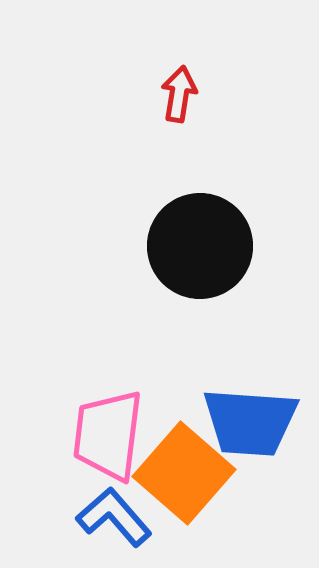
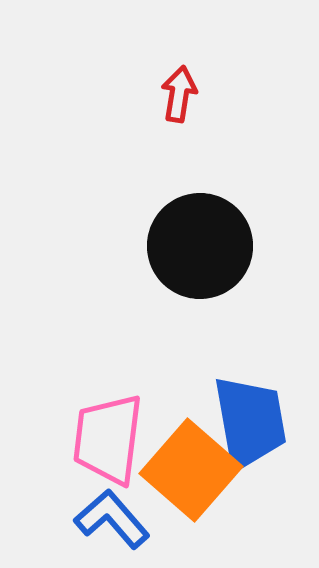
blue trapezoid: rotated 104 degrees counterclockwise
pink trapezoid: moved 4 px down
orange square: moved 7 px right, 3 px up
blue L-shape: moved 2 px left, 2 px down
